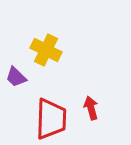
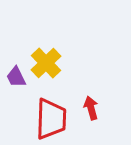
yellow cross: moved 13 px down; rotated 20 degrees clockwise
purple trapezoid: rotated 20 degrees clockwise
